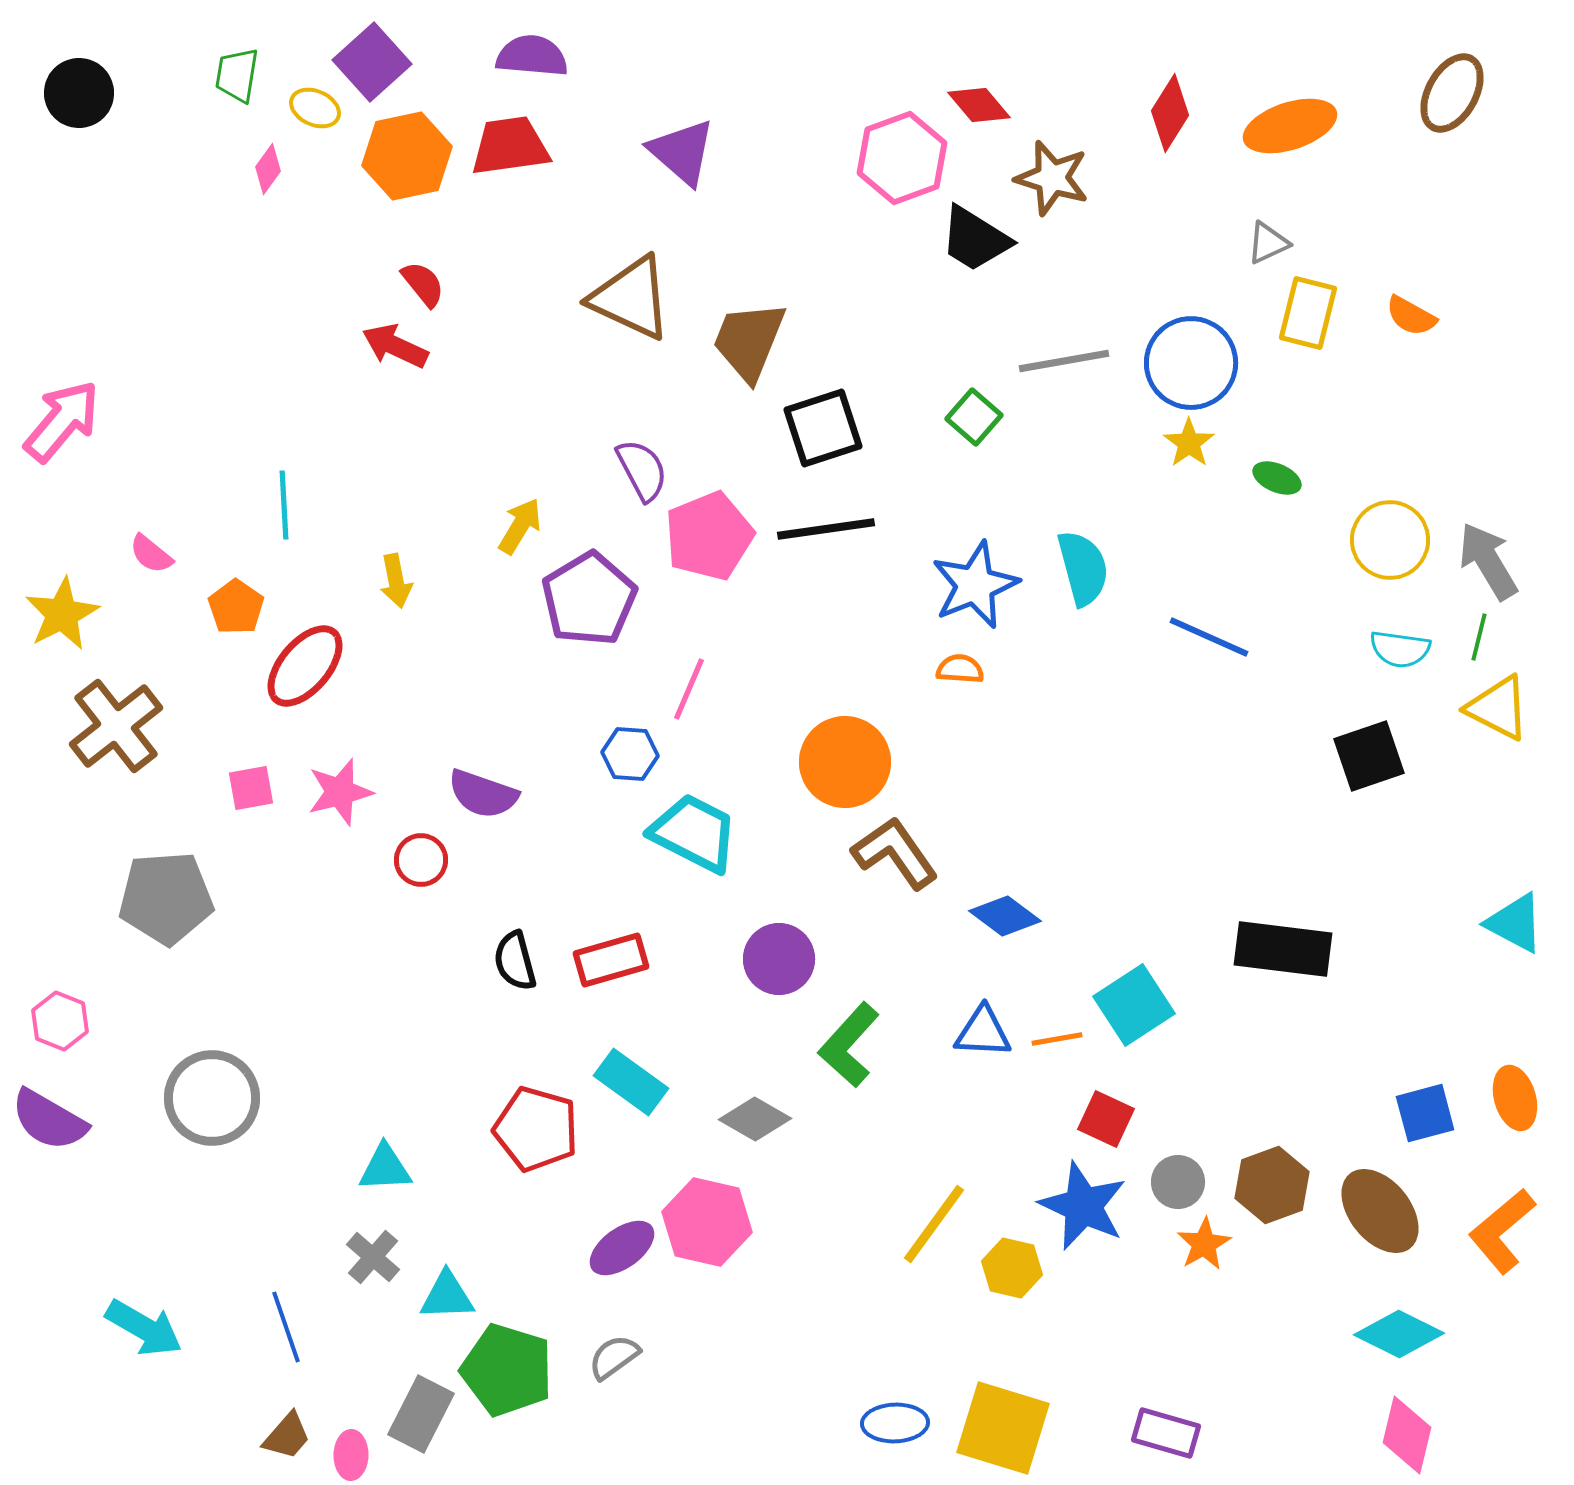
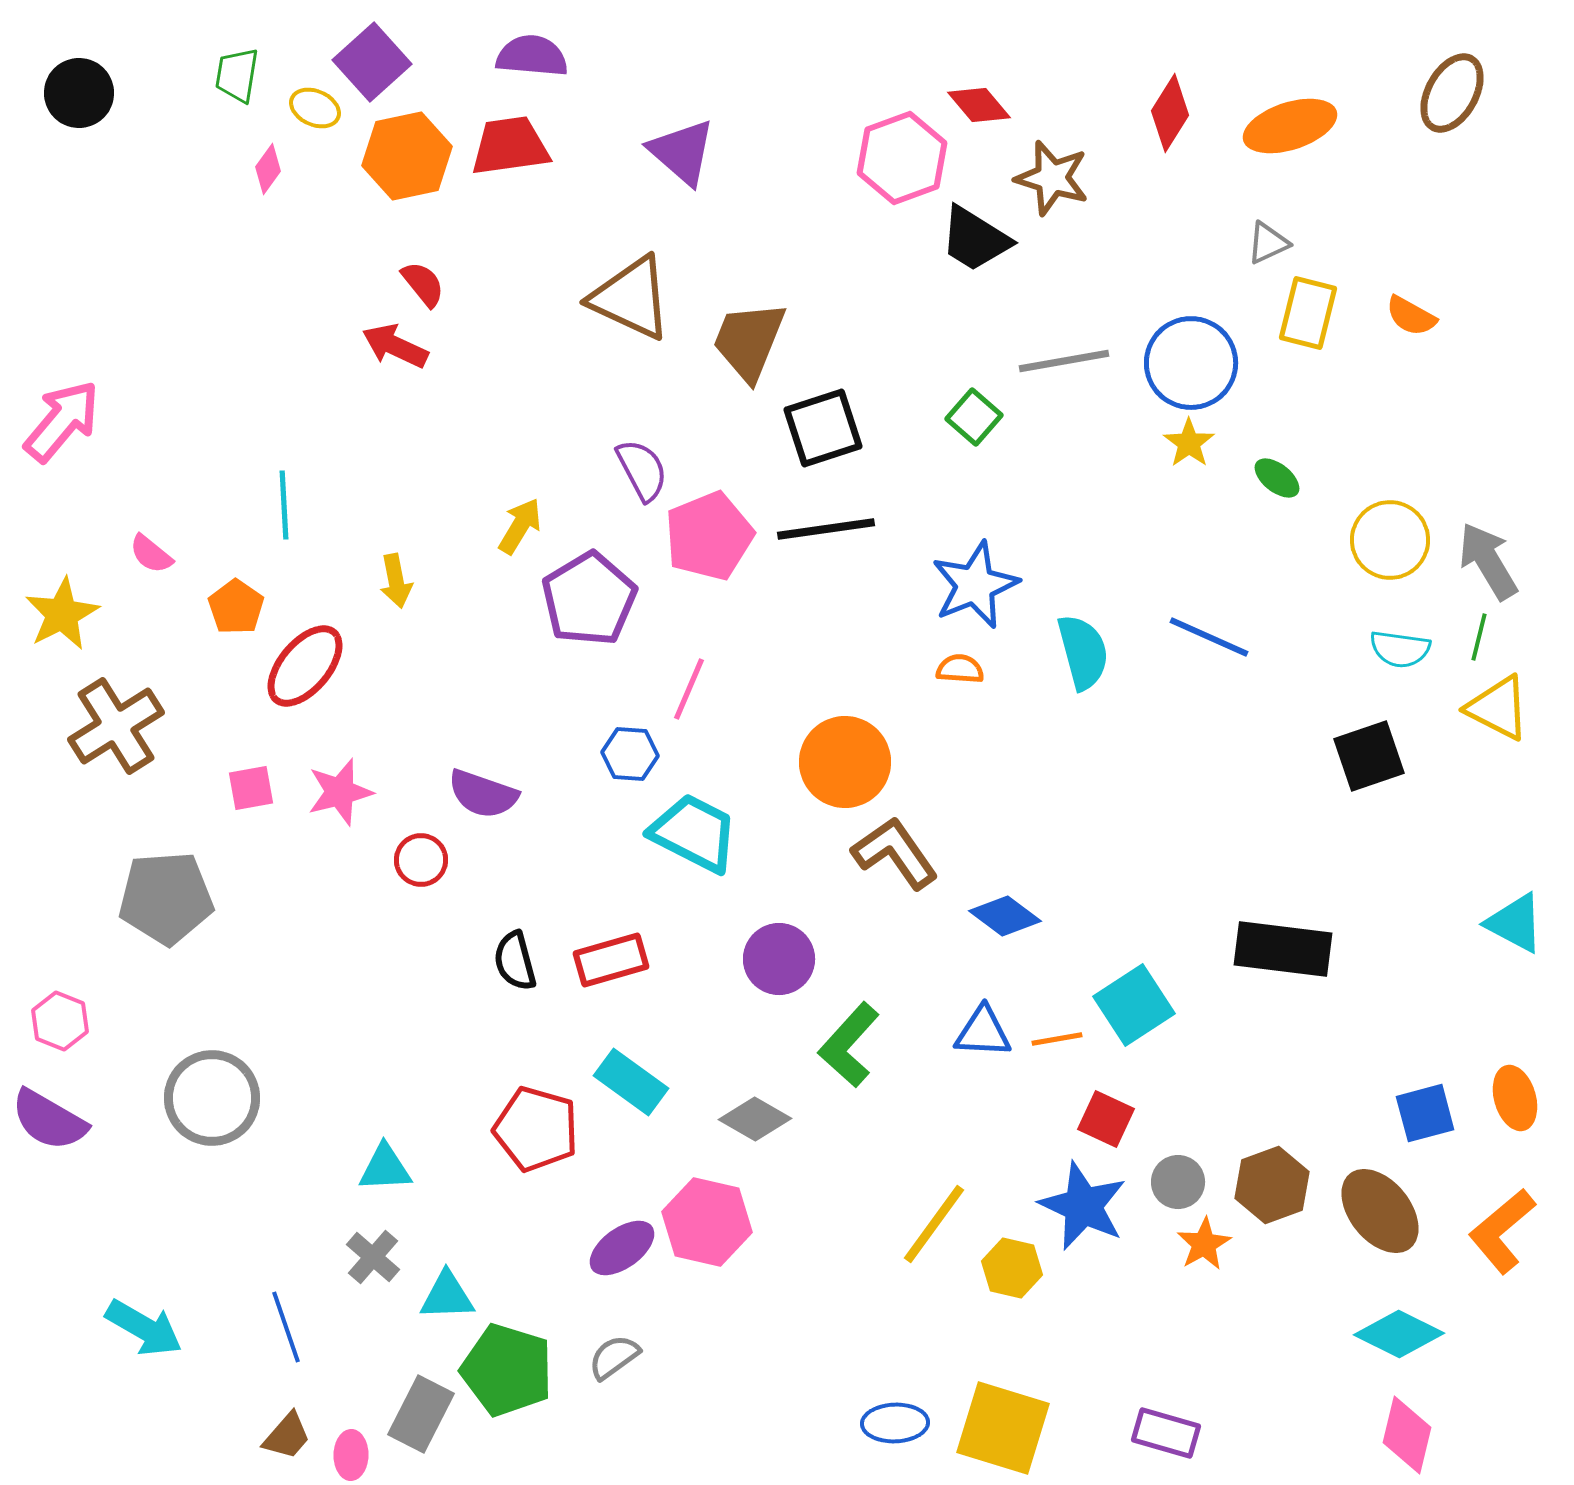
green ellipse at (1277, 478): rotated 15 degrees clockwise
cyan semicircle at (1083, 568): moved 84 px down
brown cross at (116, 726): rotated 6 degrees clockwise
